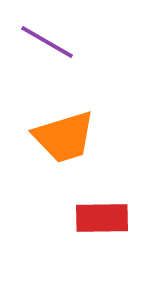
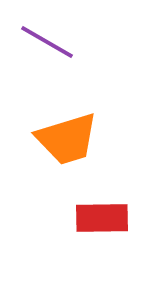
orange trapezoid: moved 3 px right, 2 px down
